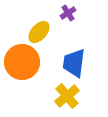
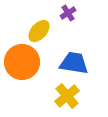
yellow ellipse: moved 1 px up
blue trapezoid: rotated 92 degrees clockwise
